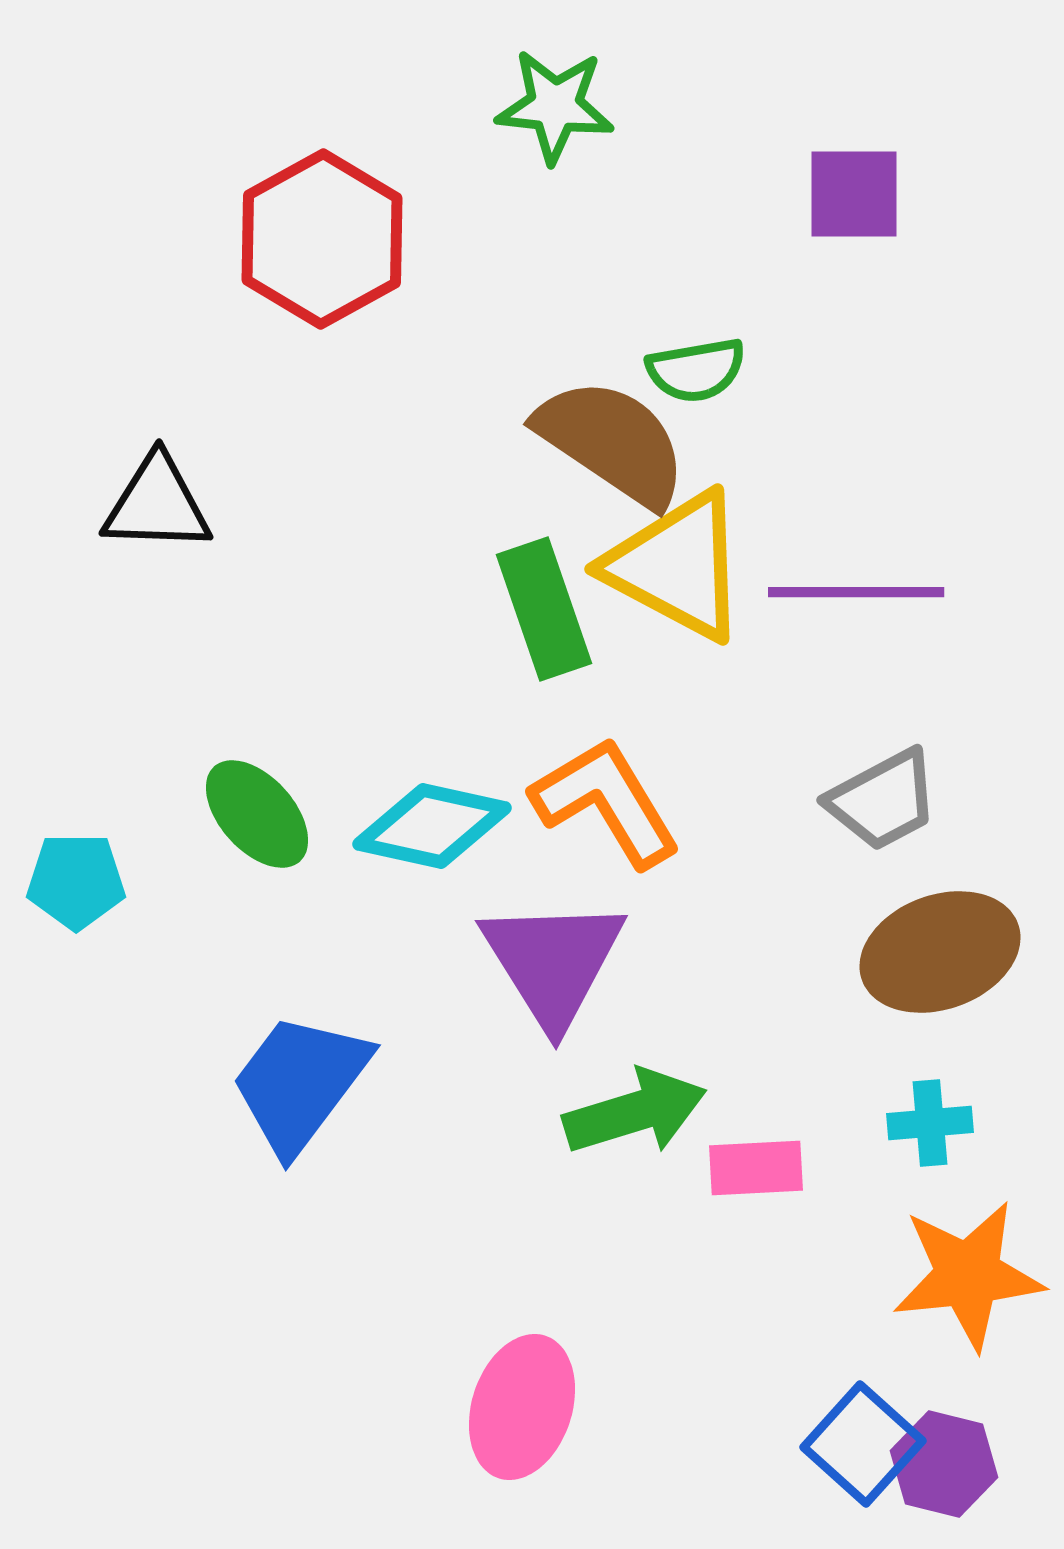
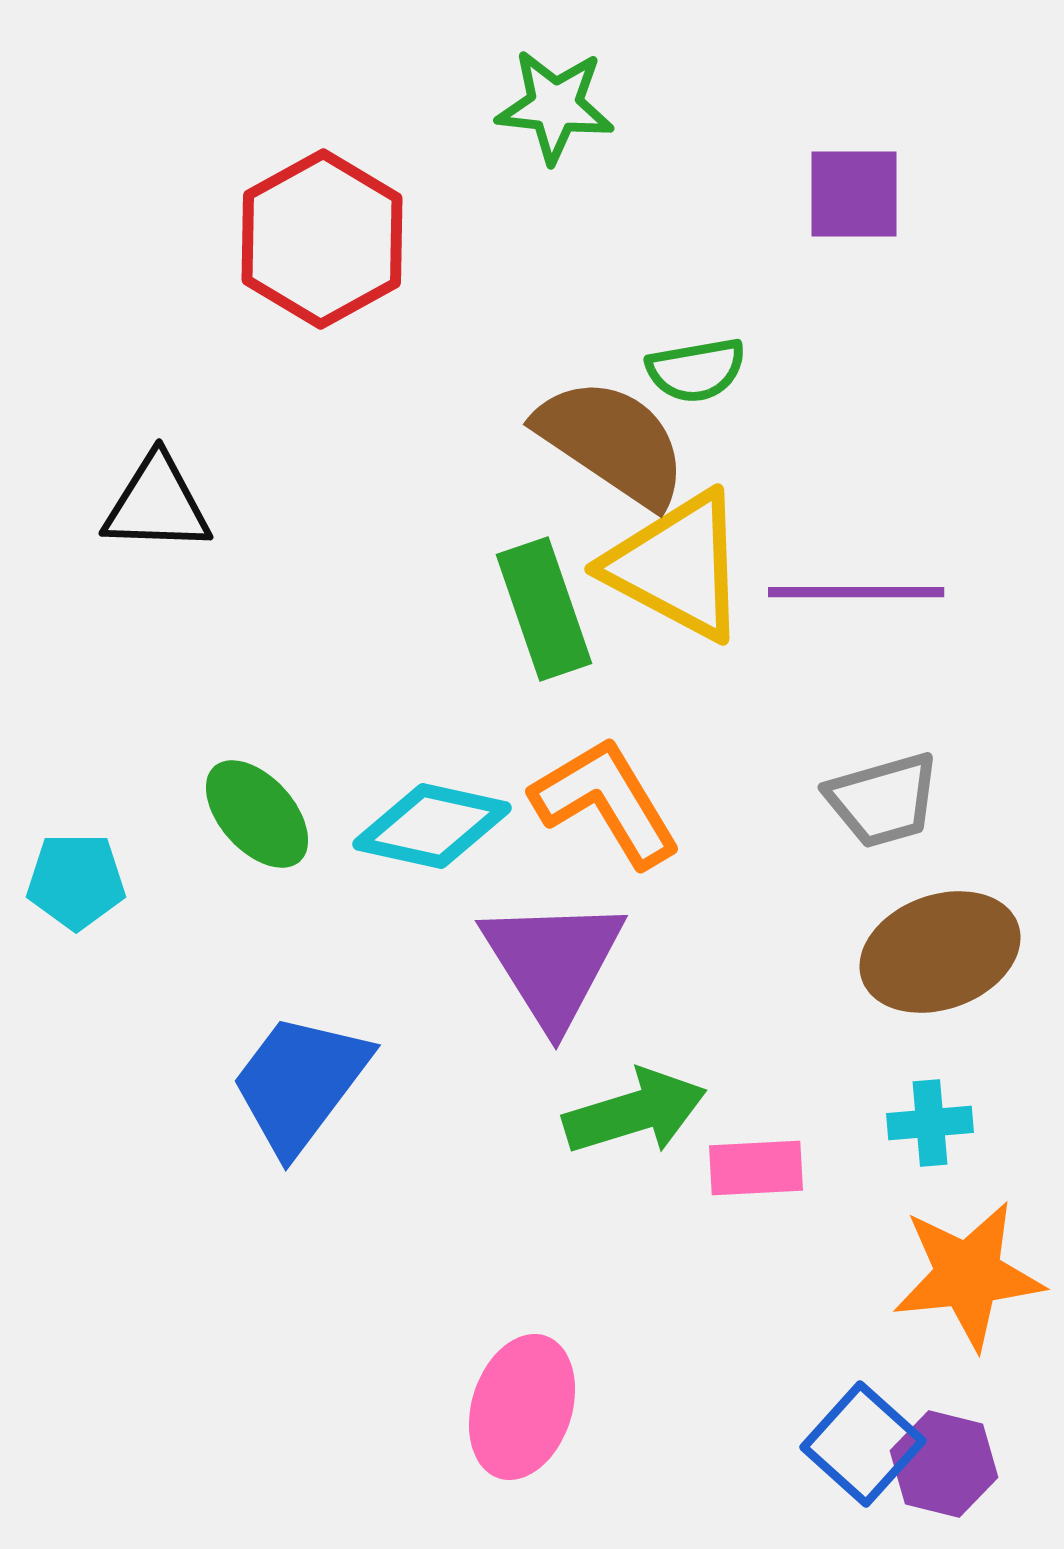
gray trapezoid: rotated 12 degrees clockwise
